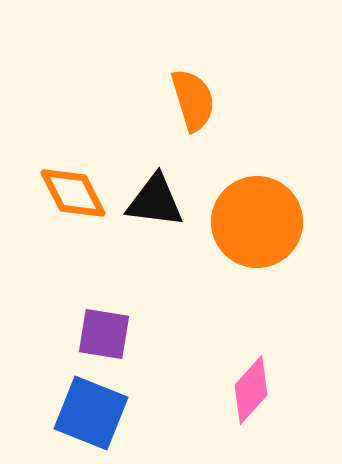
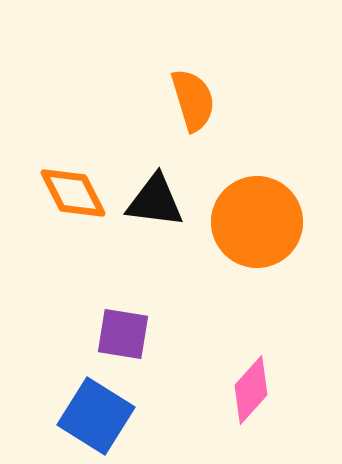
purple square: moved 19 px right
blue square: moved 5 px right, 3 px down; rotated 10 degrees clockwise
